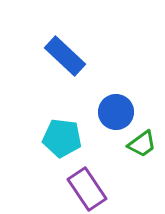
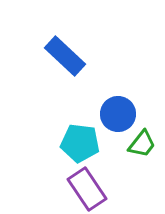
blue circle: moved 2 px right, 2 px down
cyan pentagon: moved 18 px right, 5 px down
green trapezoid: rotated 16 degrees counterclockwise
